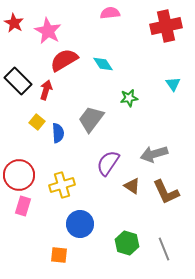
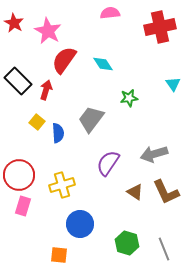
red cross: moved 6 px left, 1 px down
red semicircle: rotated 24 degrees counterclockwise
brown triangle: moved 3 px right, 6 px down
